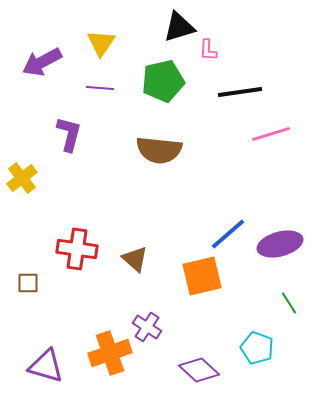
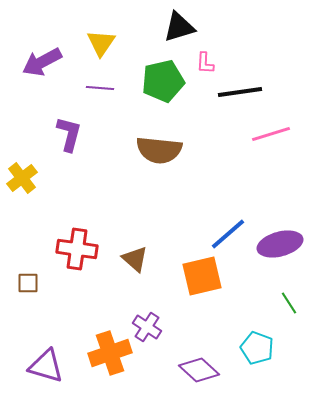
pink L-shape: moved 3 px left, 13 px down
